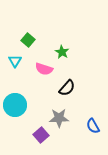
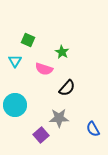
green square: rotated 16 degrees counterclockwise
blue semicircle: moved 3 px down
